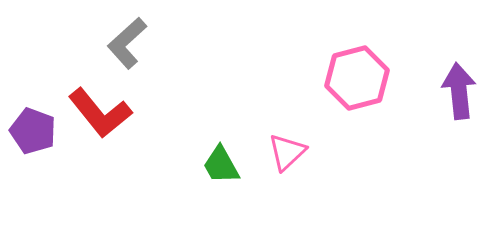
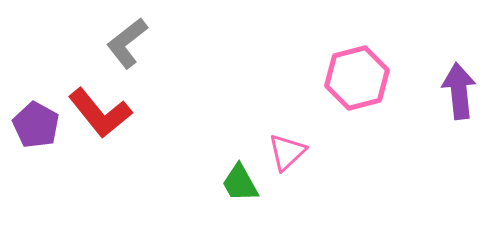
gray L-shape: rotated 4 degrees clockwise
purple pentagon: moved 3 px right, 6 px up; rotated 9 degrees clockwise
green trapezoid: moved 19 px right, 18 px down
